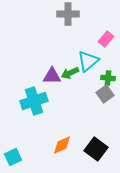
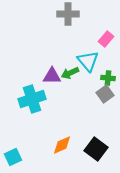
cyan triangle: rotated 30 degrees counterclockwise
cyan cross: moved 2 px left, 2 px up
